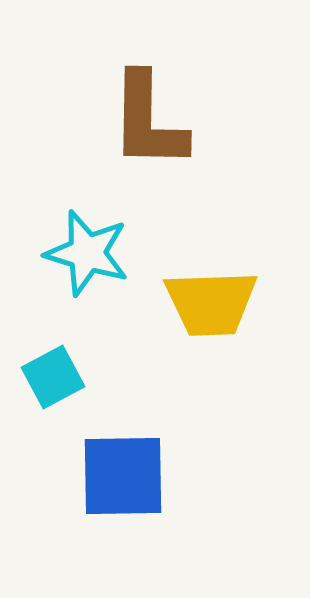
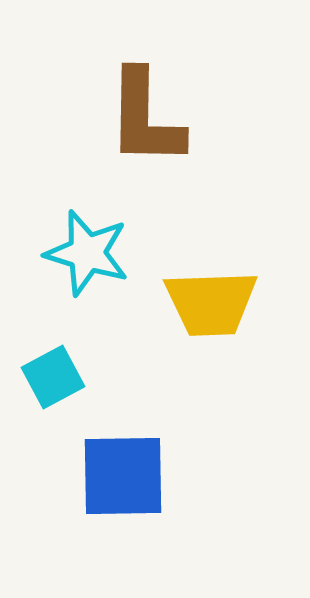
brown L-shape: moved 3 px left, 3 px up
